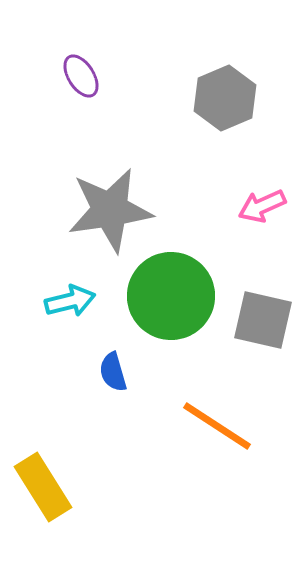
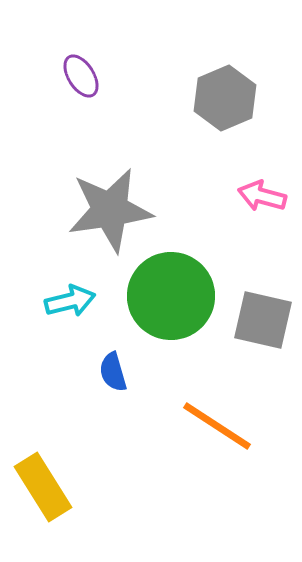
pink arrow: moved 10 px up; rotated 39 degrees clockwise
